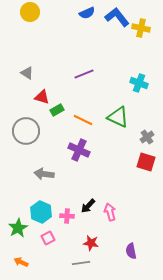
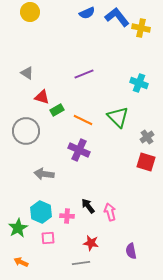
green triangle: rotated 20 degrees clockwise
black arrow: rotated 98 degrees clockwise
pink square: rotated 24 degrees clockwise
